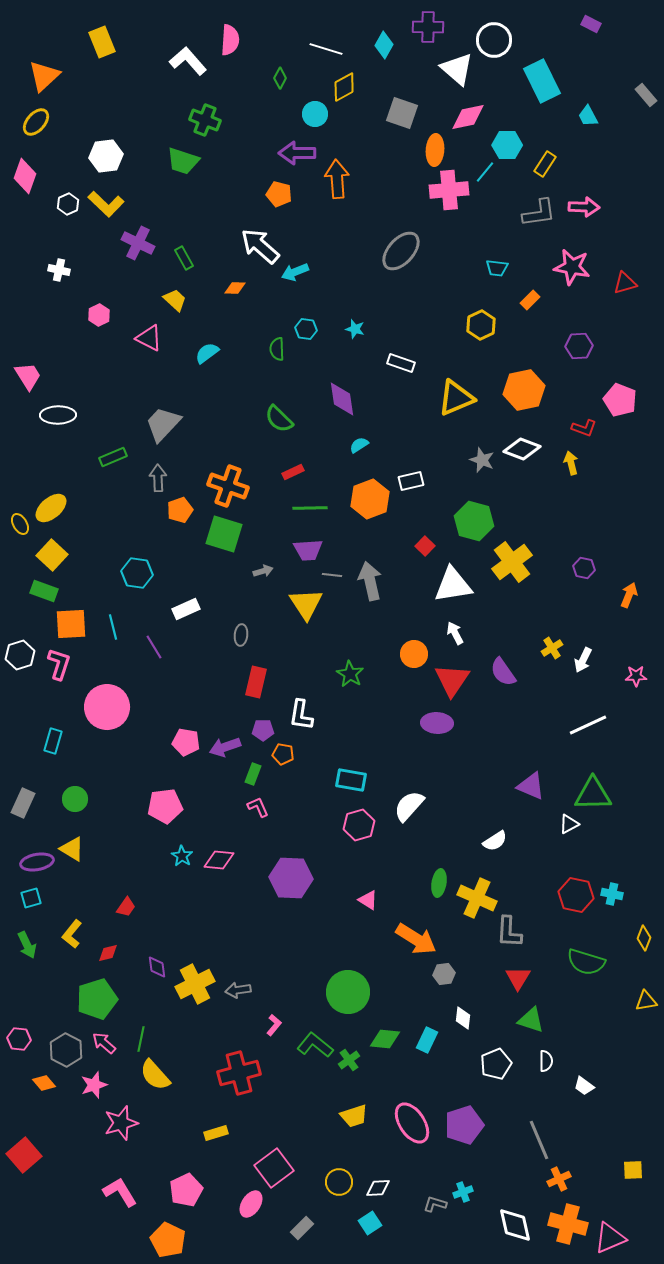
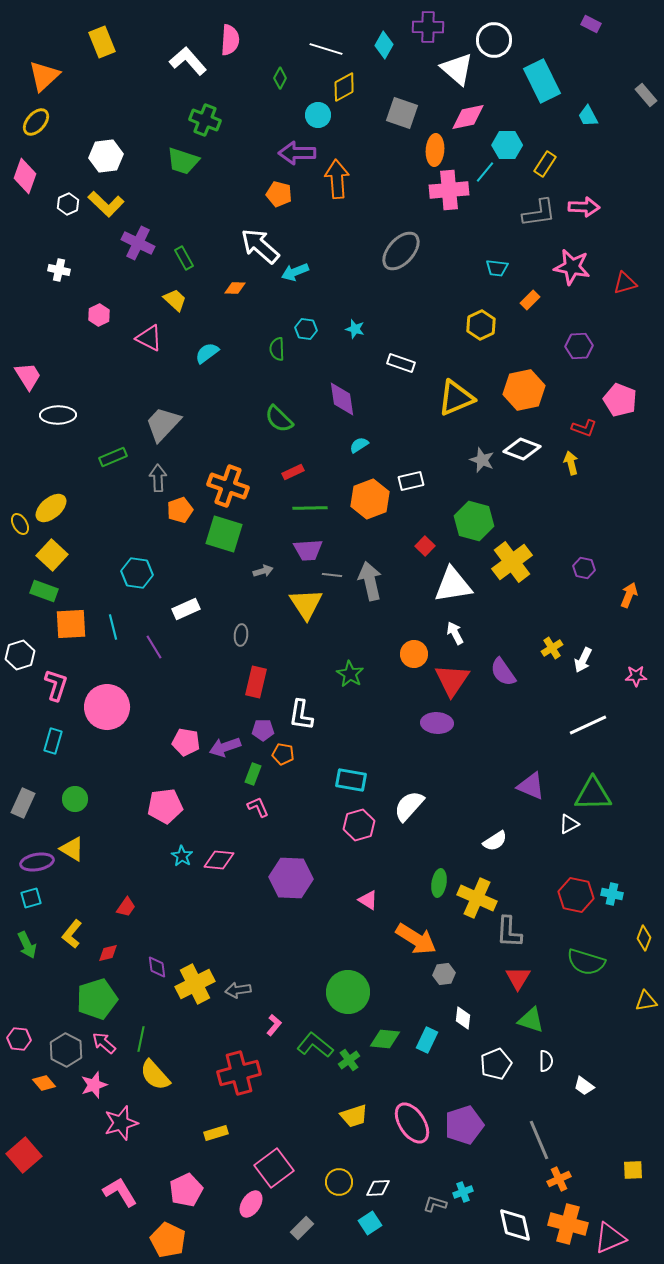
cyan circle at (315, 114): moved 3 px right, 1 px down
pink L-shape at (59, 664): moved 3 px left, 21 px down
